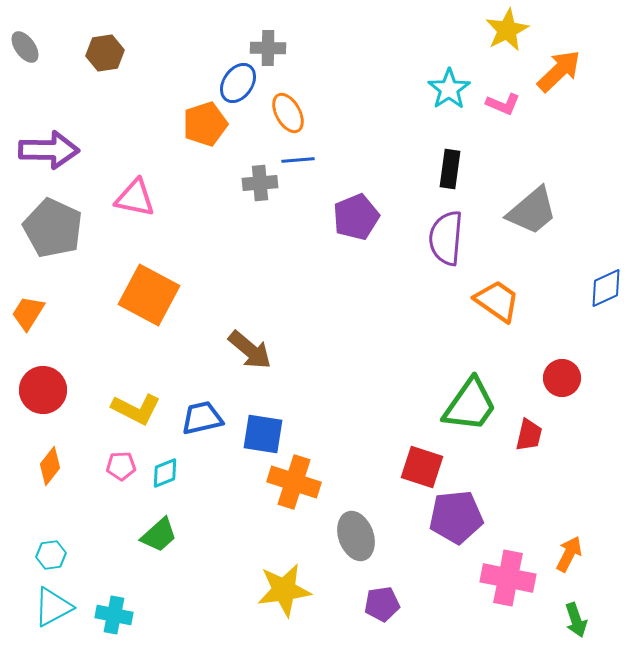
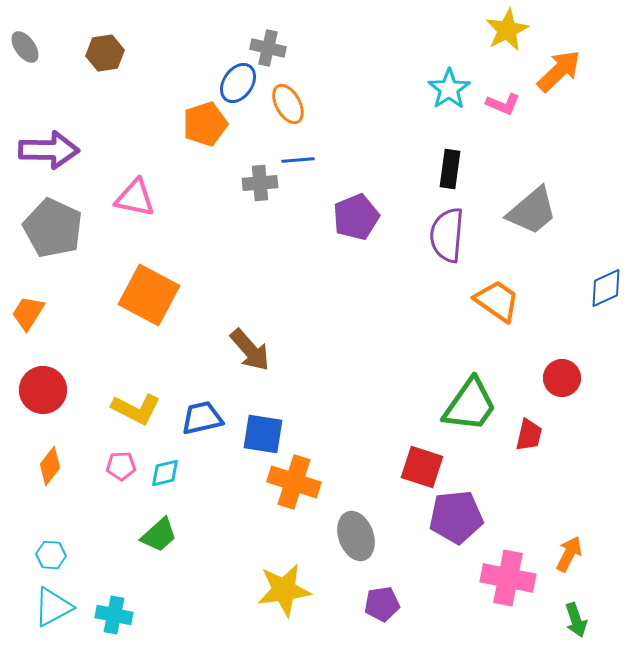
gray cross at (268, 48): rotated 12 degrees clockwise
orange ellipse at (288, 113): moved 9 px up
purple semicircle at (446, 238): moved 1 px right, 3 px up
brown arrow at (250, 350): rotated 9 degrees clockwise
cyan diamond at (165, 473): rotated 8 degrees clockwise
cyan hexagon at (51, 555): rotated 12 degrees clockwise
